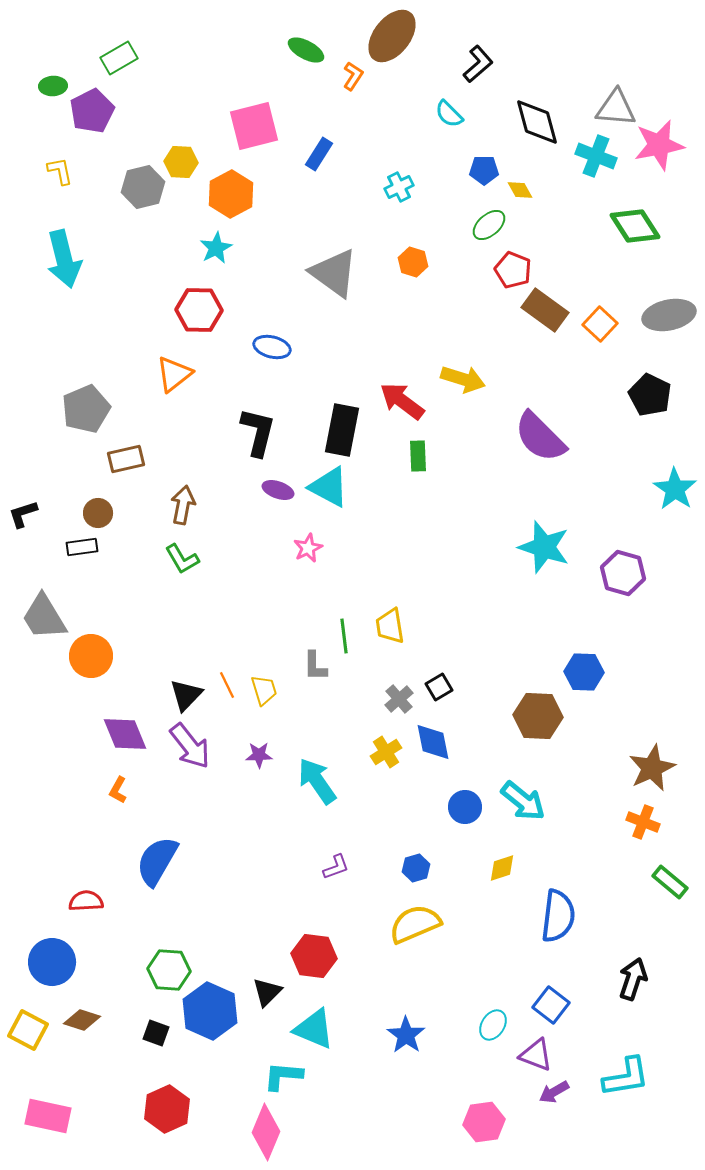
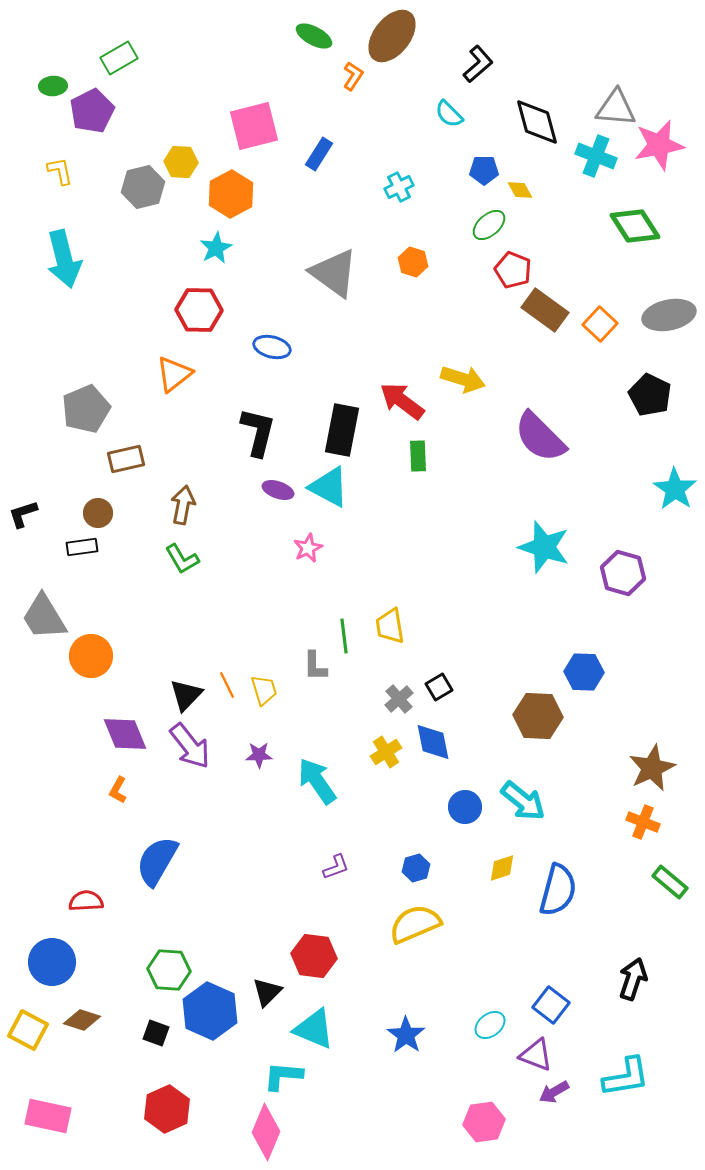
green ellipse at (306, 50): moved 8 px right, 14 px up
blue semicircle at (558, 916): moved 26 px up; rotated 8 degrees clockwise
cyan ellipse at (493, 1025): moved 3 px left; rotated 20 degrees clockwise
